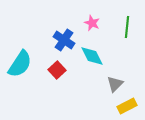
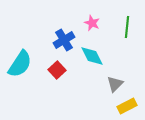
blue cross: rotated 25 degrees clockwise
